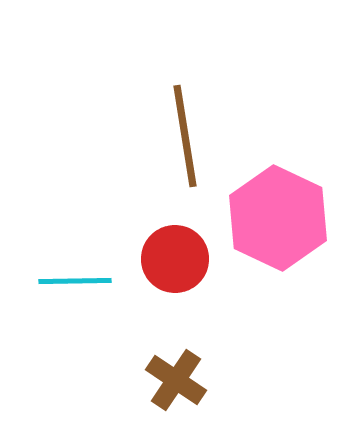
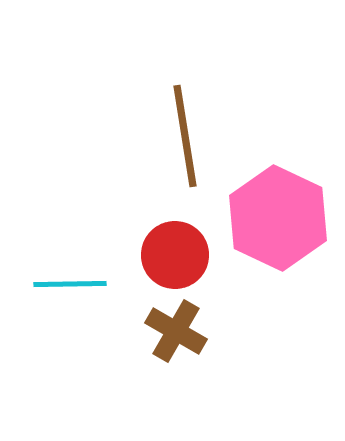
red circle: moved 4 px up
cyan line: moved 5 px left, 3 px down
brown cross: moved 49 px up; rotated 4 degrees counterclockwise
